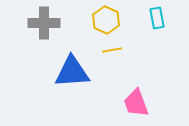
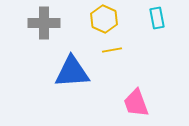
yellow hexagon: moved 2 px left, 1 px up
